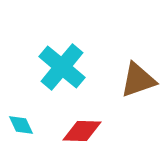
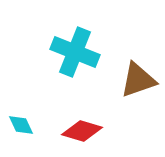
cyan cross: moved 13 px right, 15 px up; rotated 18 degrees counterclockwise
red diamond: rotated 15 degrees clockwise
